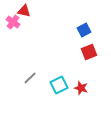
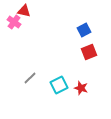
pink cross: moved 1 px right
